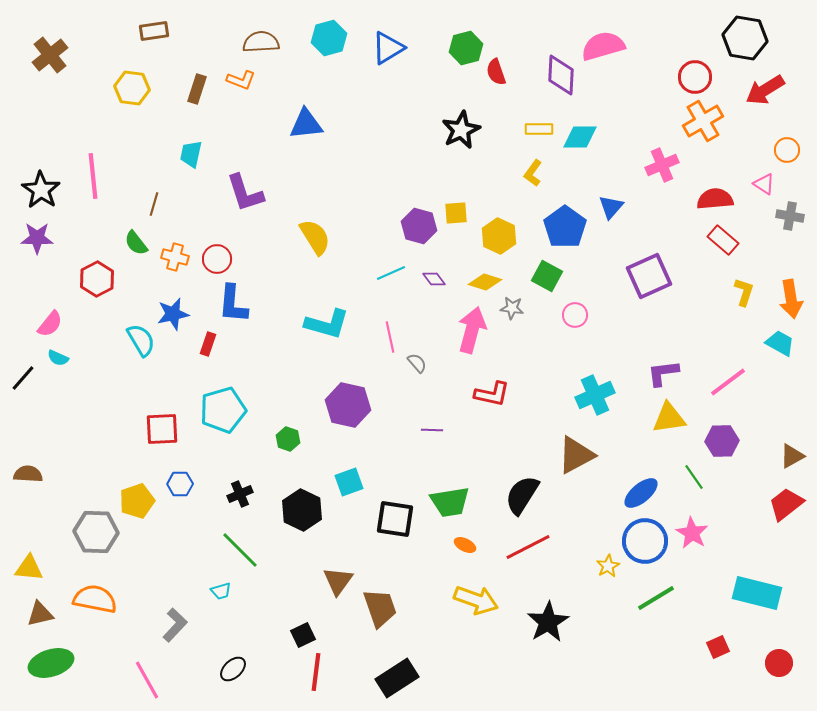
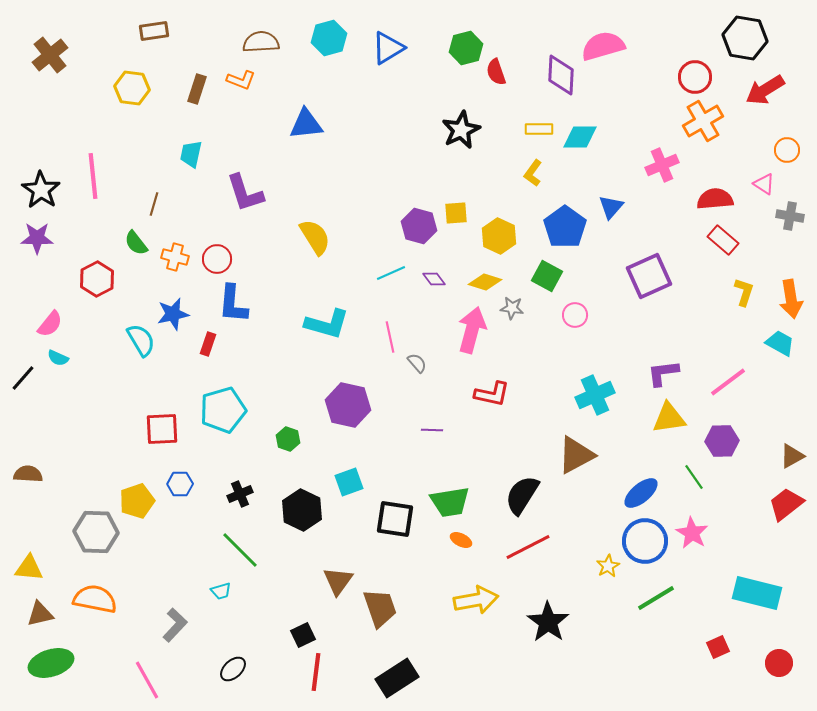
orange ellipse at (465, 545): moved 4 px left, 5 px up
yellow arrow at (476, 600): rotated 30 degrees counterclockwise
black star at (548, 622): rotated 6 degrees counterclockwise
